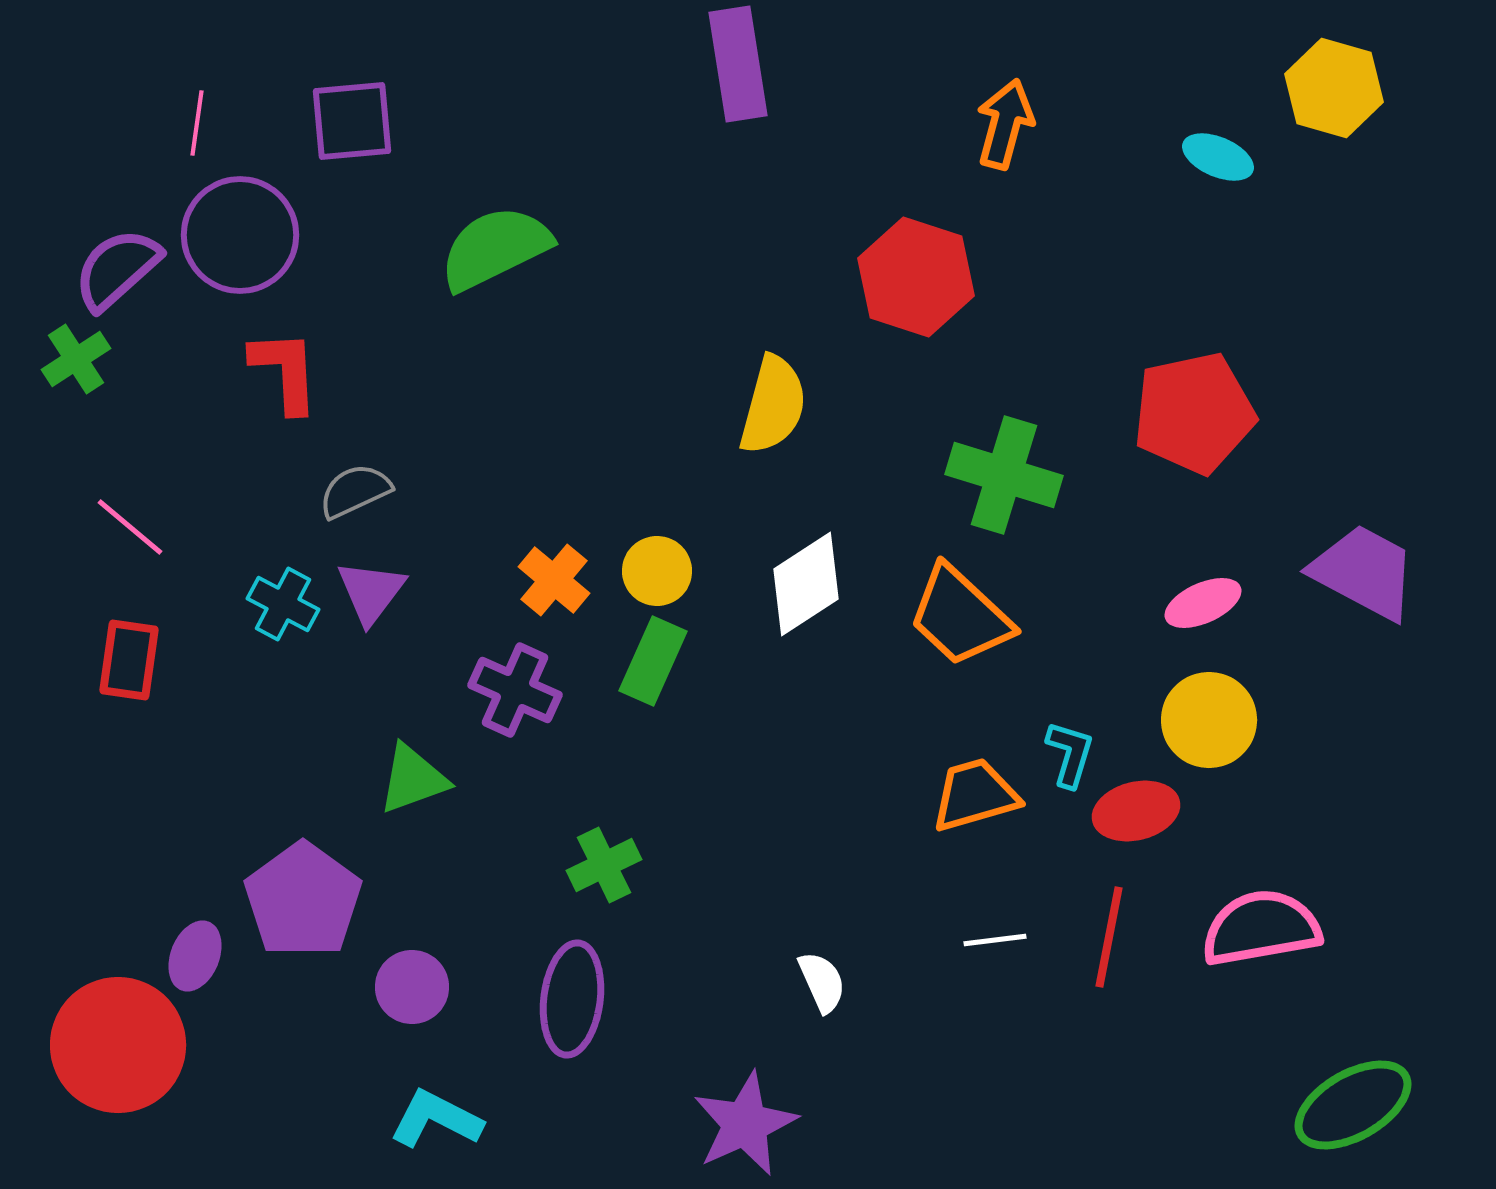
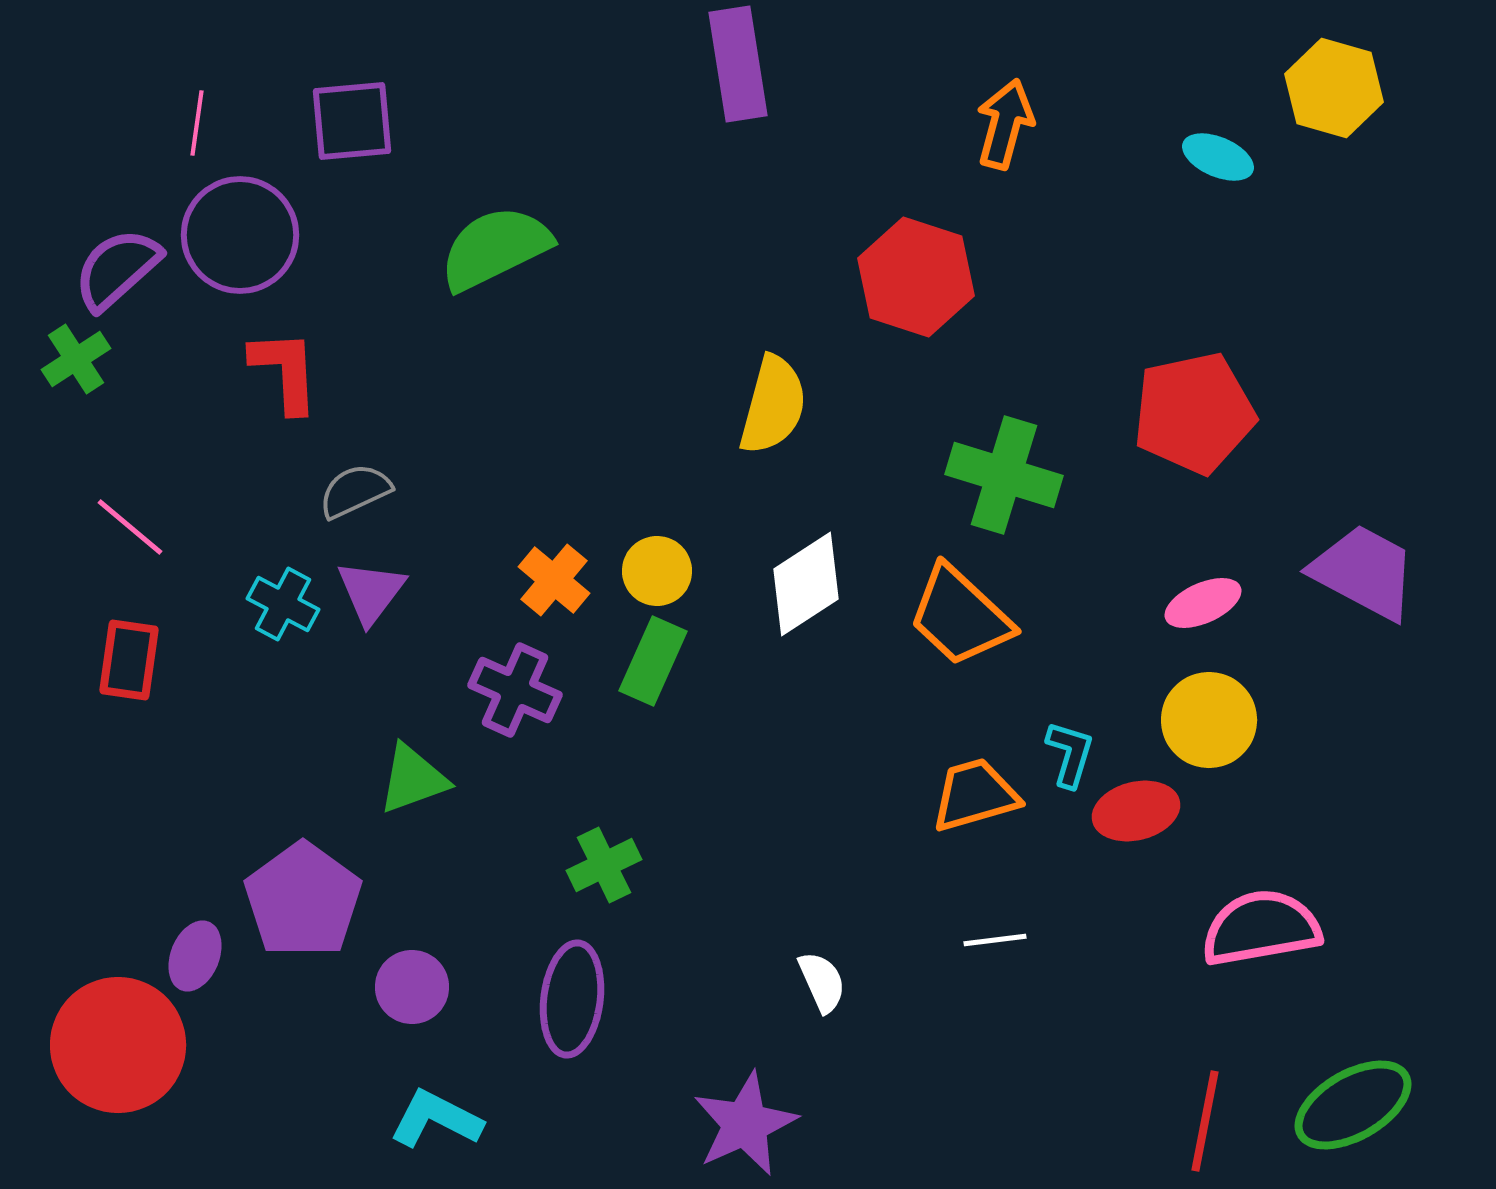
red line at (1109, 937): moved 96 px right, 184 px down
